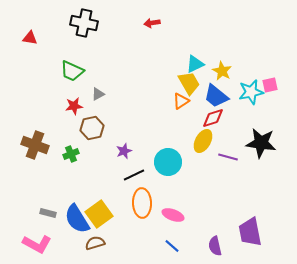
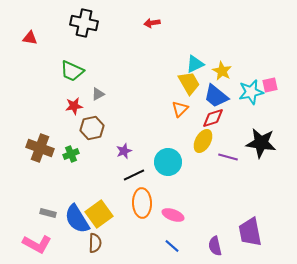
orange triangle: moved 1 px left, 8 px down; rotated 12 degrees counterclockwise
brown cross: moved 5 px right, 3 px down
brown semicircle: rotated 108 degrees clockwise
